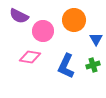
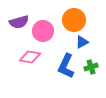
purple semicircle: moved 6 px down; rotated 42 degrees counterclockwise
blue triangle: moved 14 px left, 3 px down; rotated 32 degrees clockwise
green cross: moved 2 px left, 2 px down
